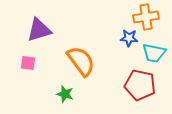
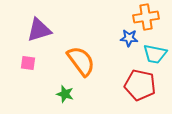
cyan trapezoid: moved 1 px right, 1 px down
